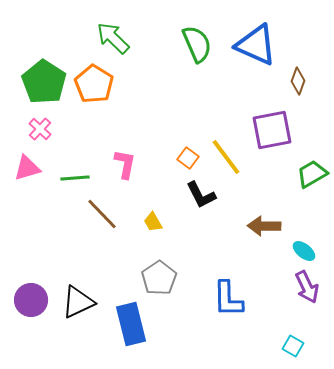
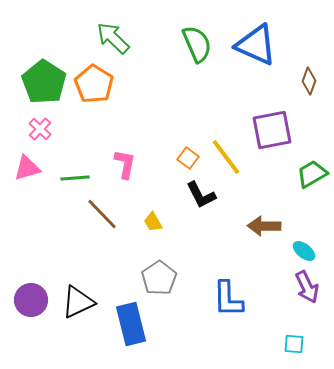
brown diamond: moved 11 px right
cyan square: moved 1 px right, 2 px up; rotated 25 degrees counterclockwise
